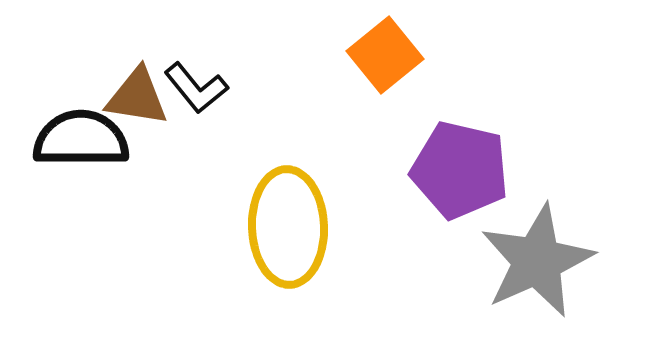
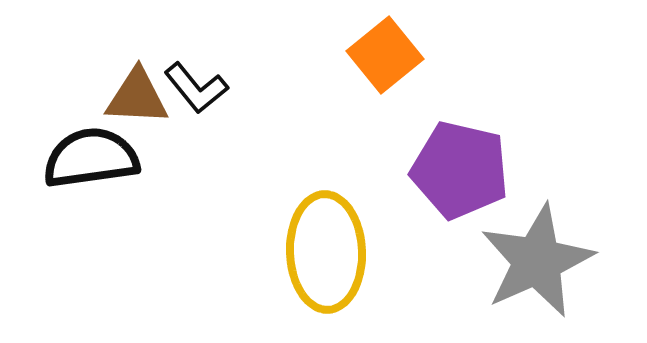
brown triangle: rotated 6 degrees counterclockwise
black semicircle: moved 10 px right, 19 px down; rotated 8 degrees counterclockwise
yellow ellipse: moved 38 px right, 25 px down
